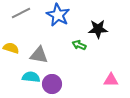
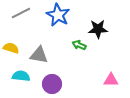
cyan semicircle: moved 10 px left, 1 px up
